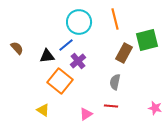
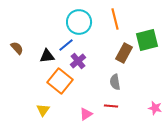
gray semicircle: rotated 21 degrees counterclockwise
yellow triangle: rotated 32 degrees clockwise
